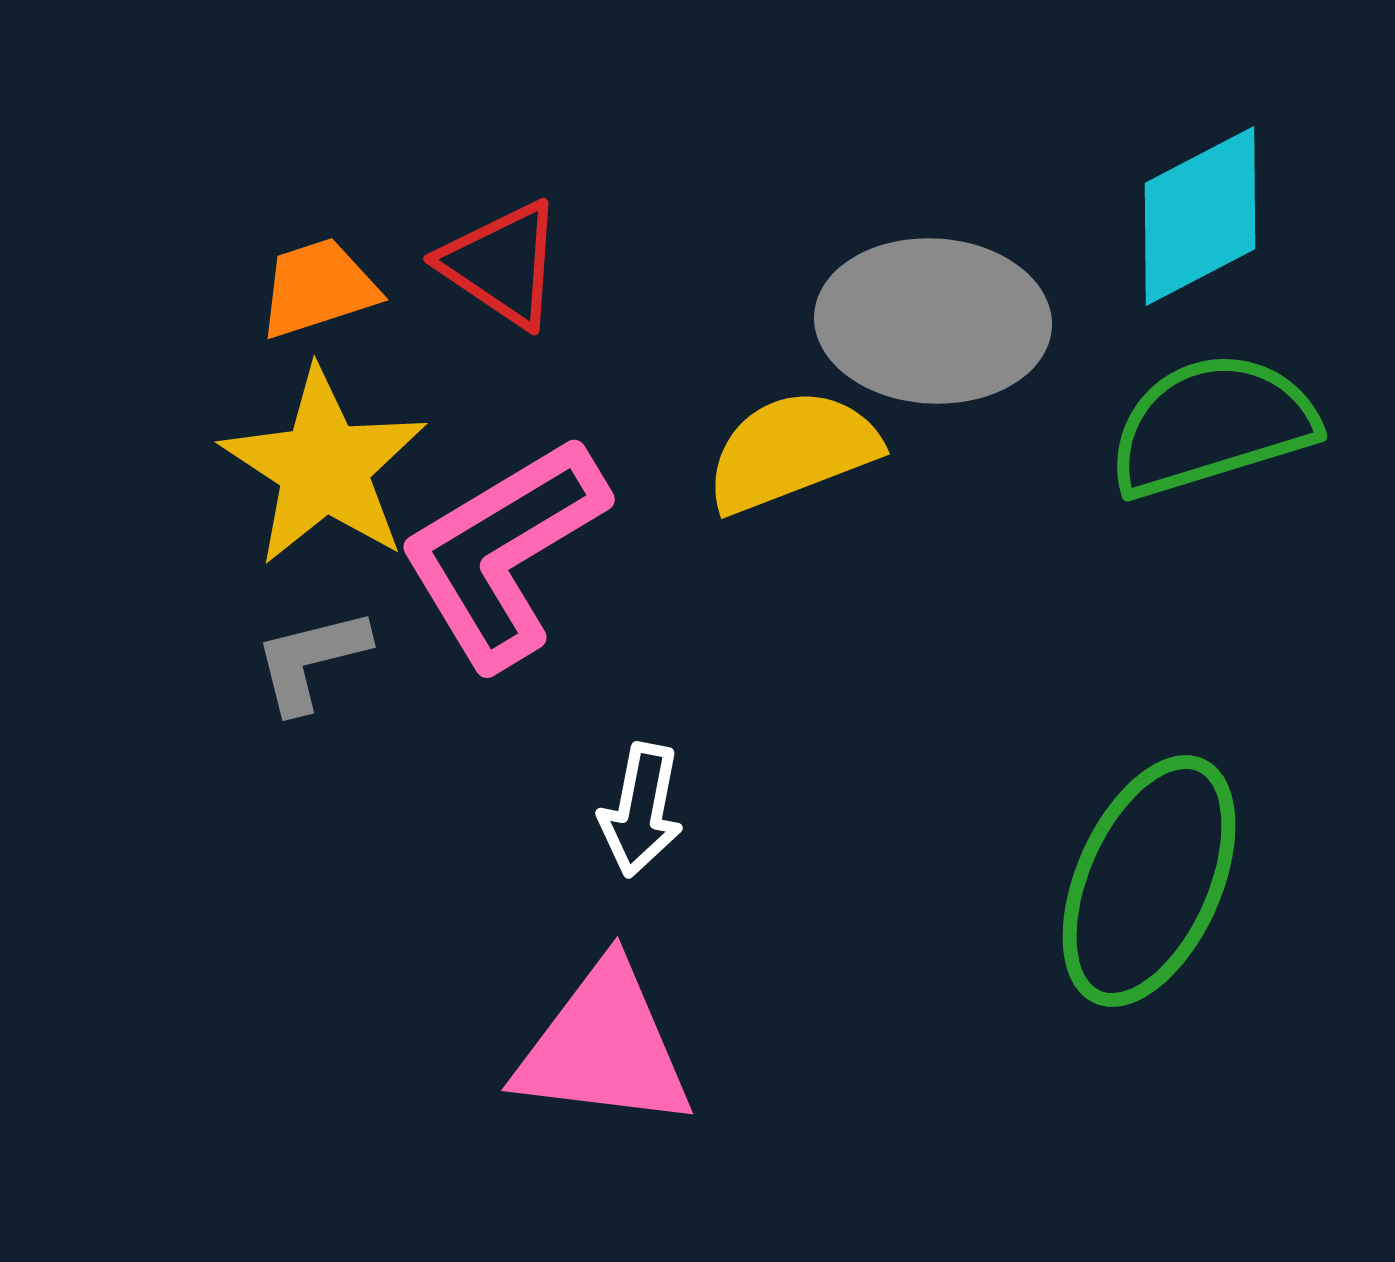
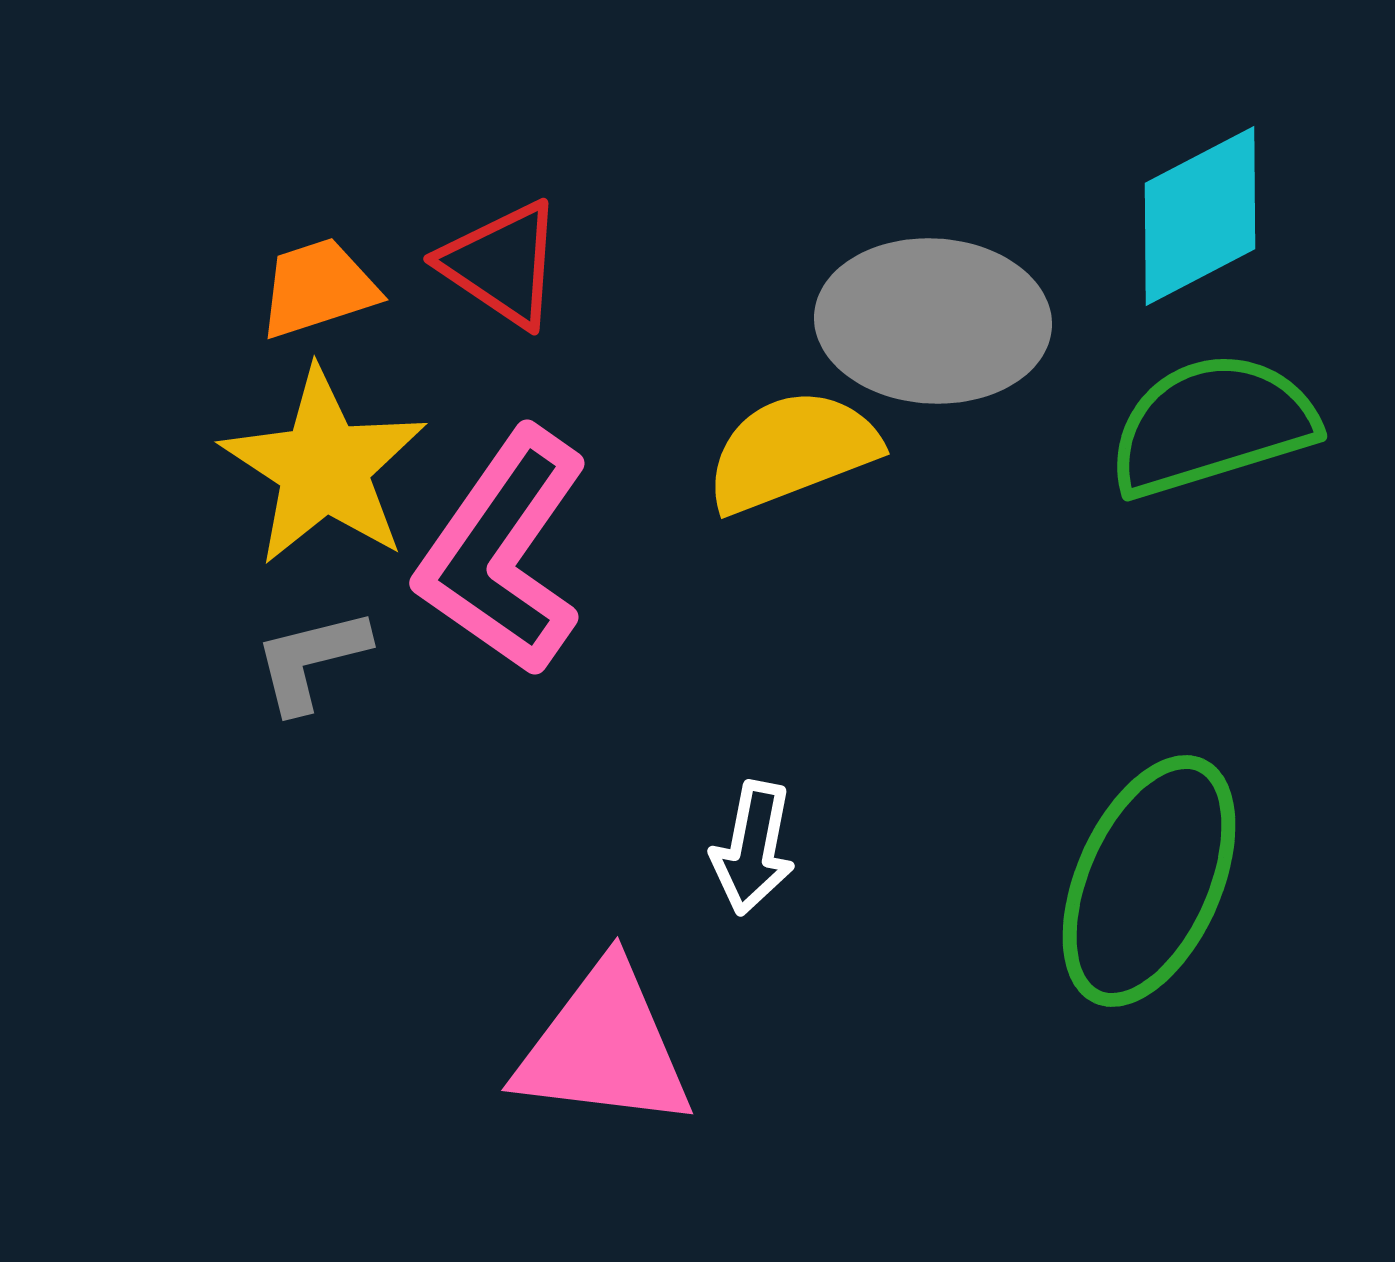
pink L-shape: rotated 24 degrees counterclockwise
white arrow: moved 112 px right, 38 px down
